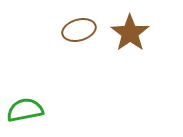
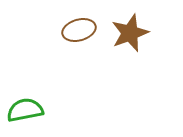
brown star: rotated 15 degrees clockwise
